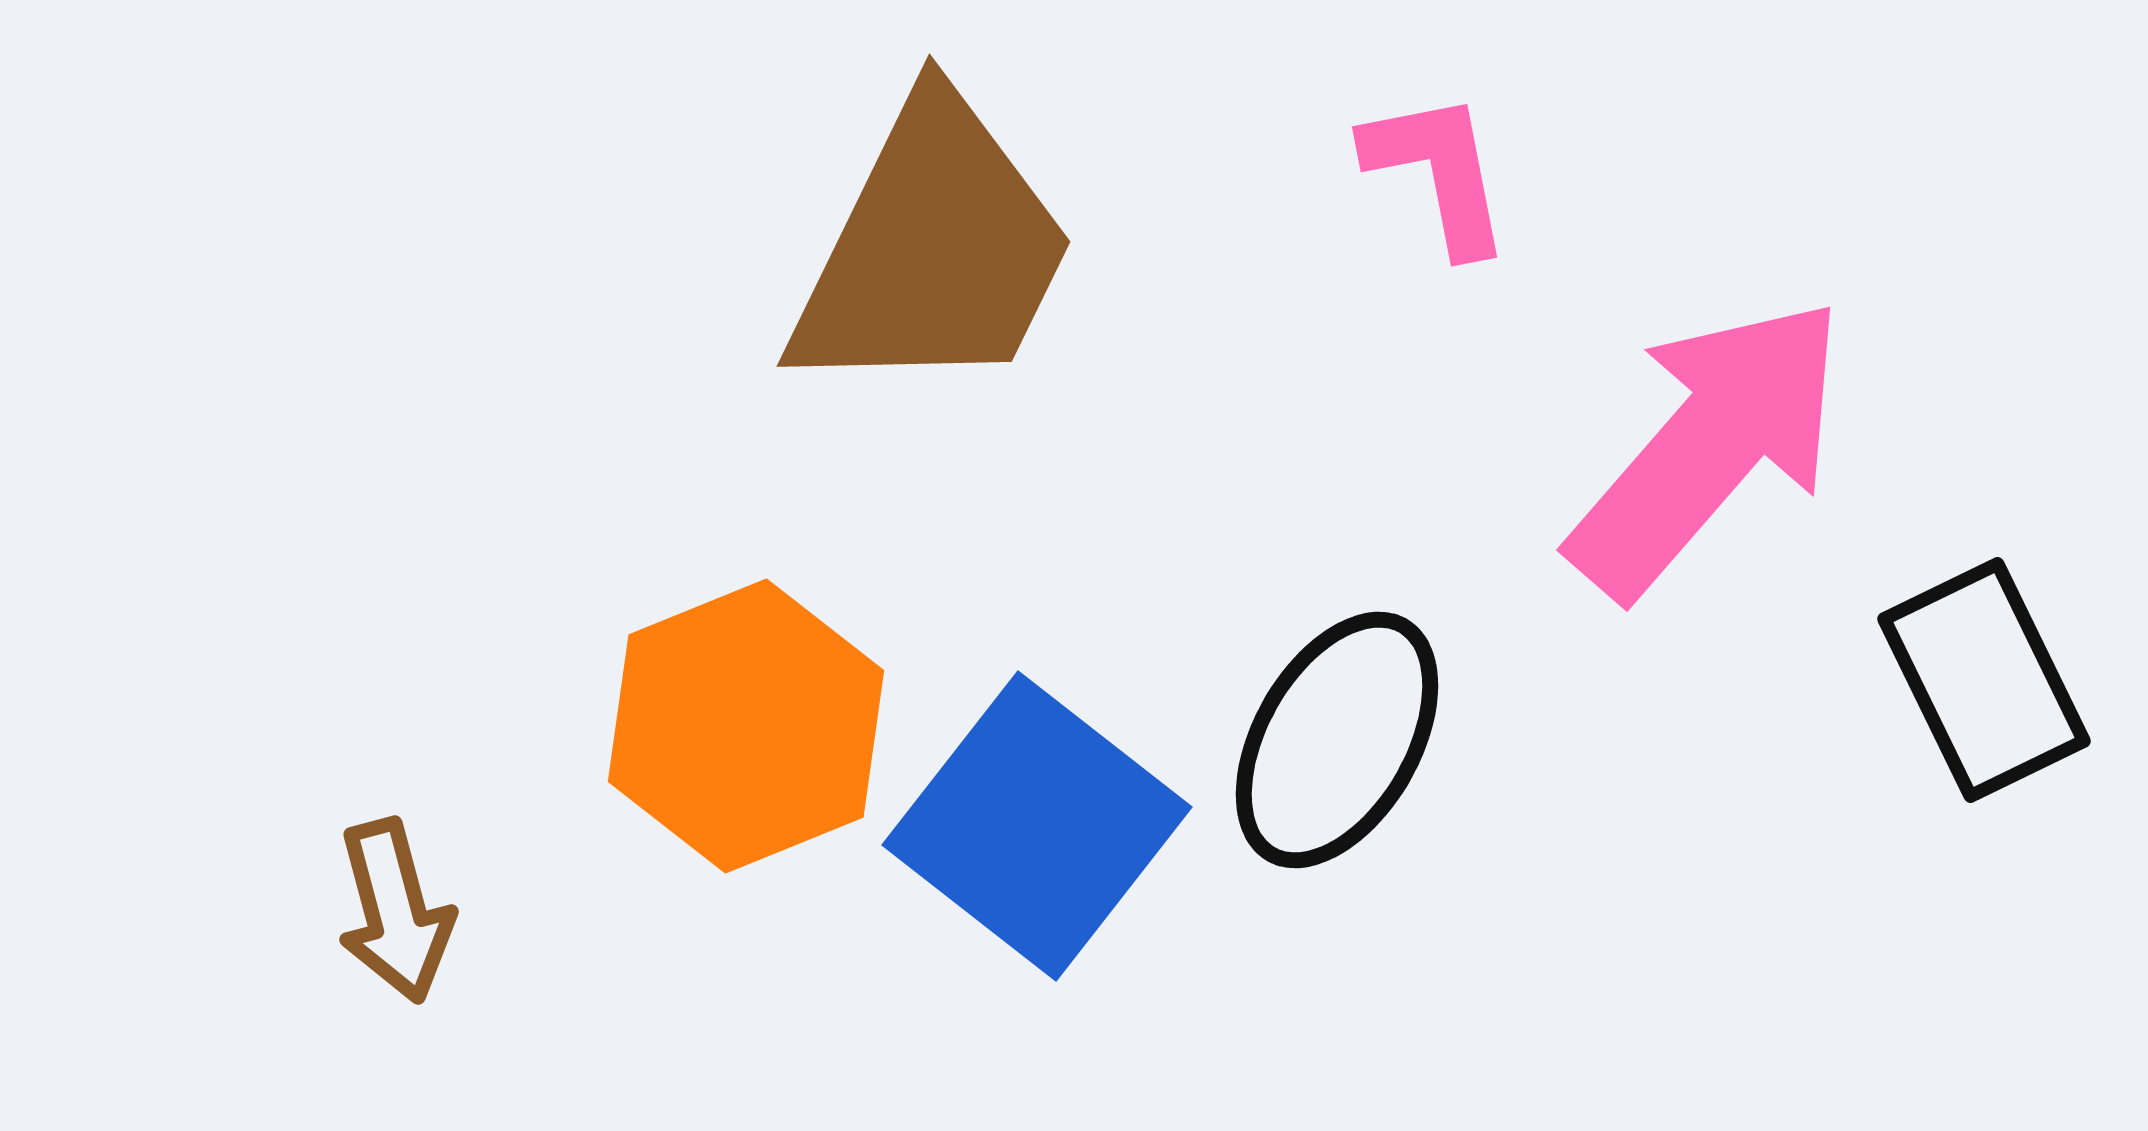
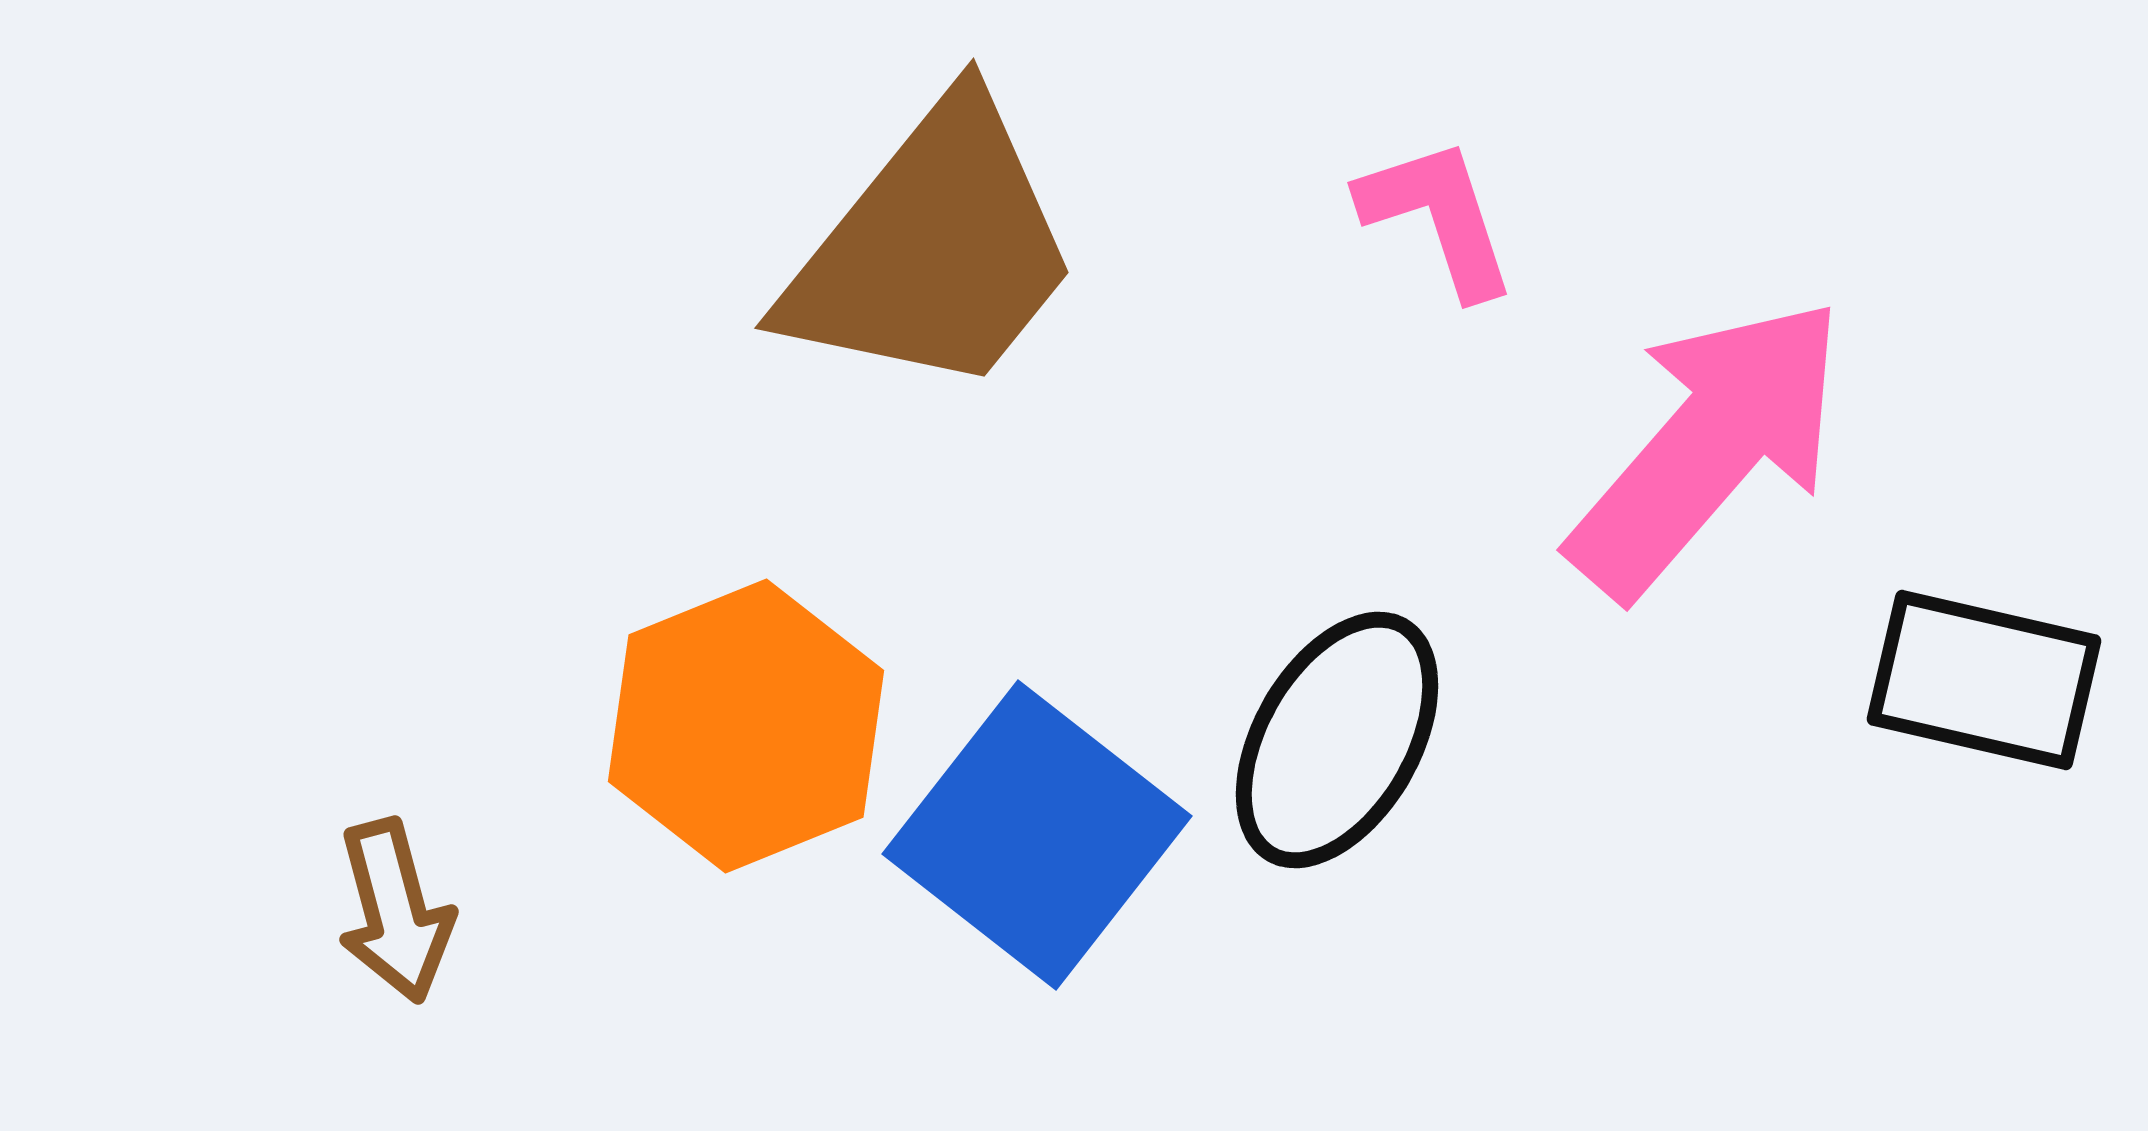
pink L-shape: moved 45 px down; rotated 7 degrees counterclockwise
brown trapezoid: rotated 13 degrees clockwise
black rectangle: rotated 51 degrees counterclockwise
blue square: moved 9 px down
